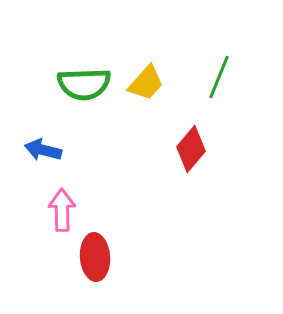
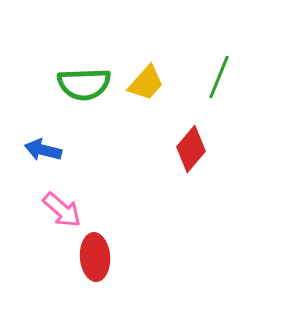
pink arrow: rotated 132 degrees clockwise
